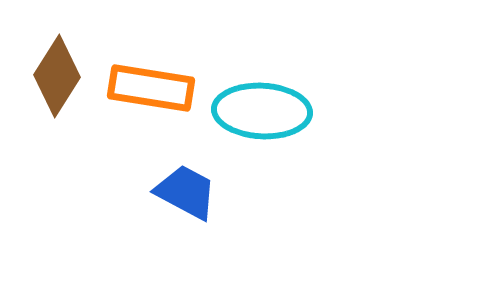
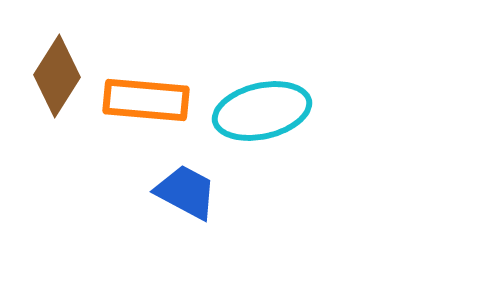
orange rectangle: moved 5 px left, 12 px down; rotated 4 degrees counterclockwise
cyan ellipse: rotated 16 degrees counterclockwise
